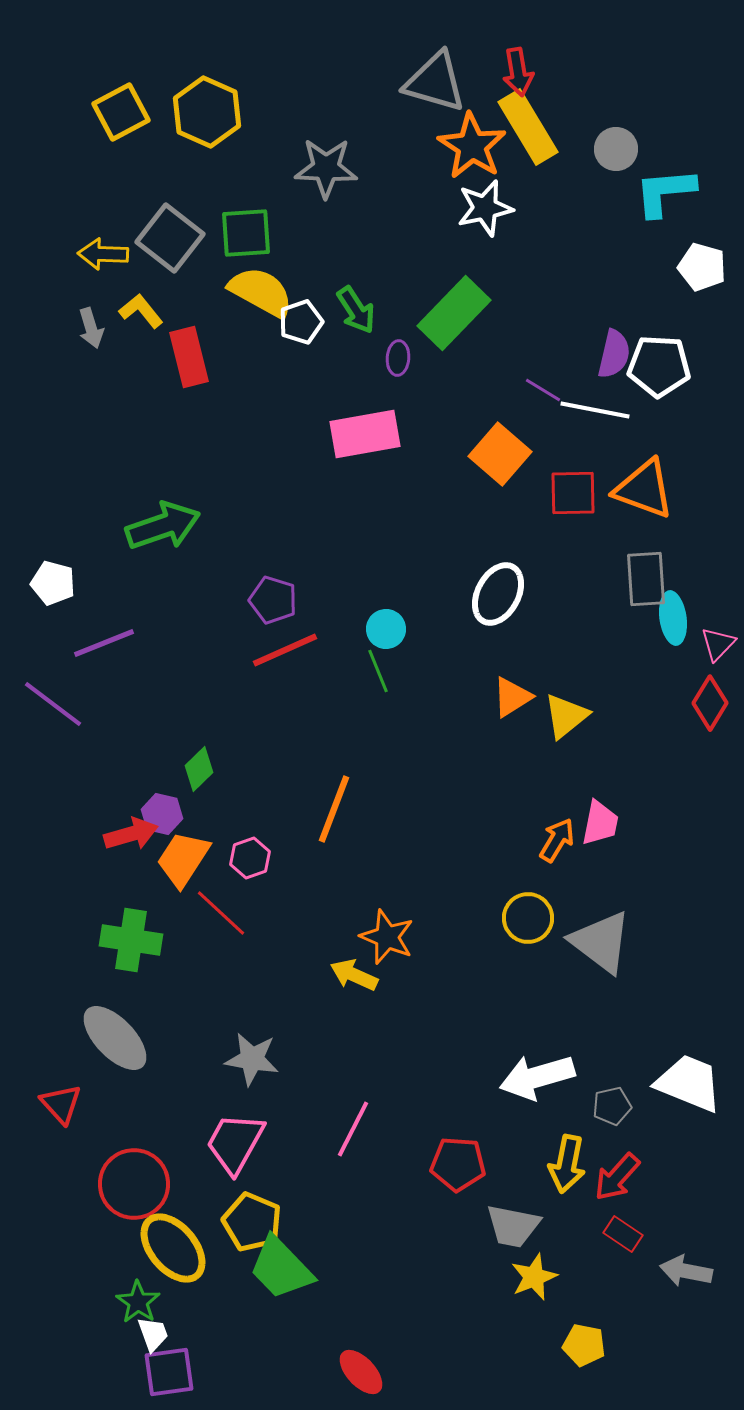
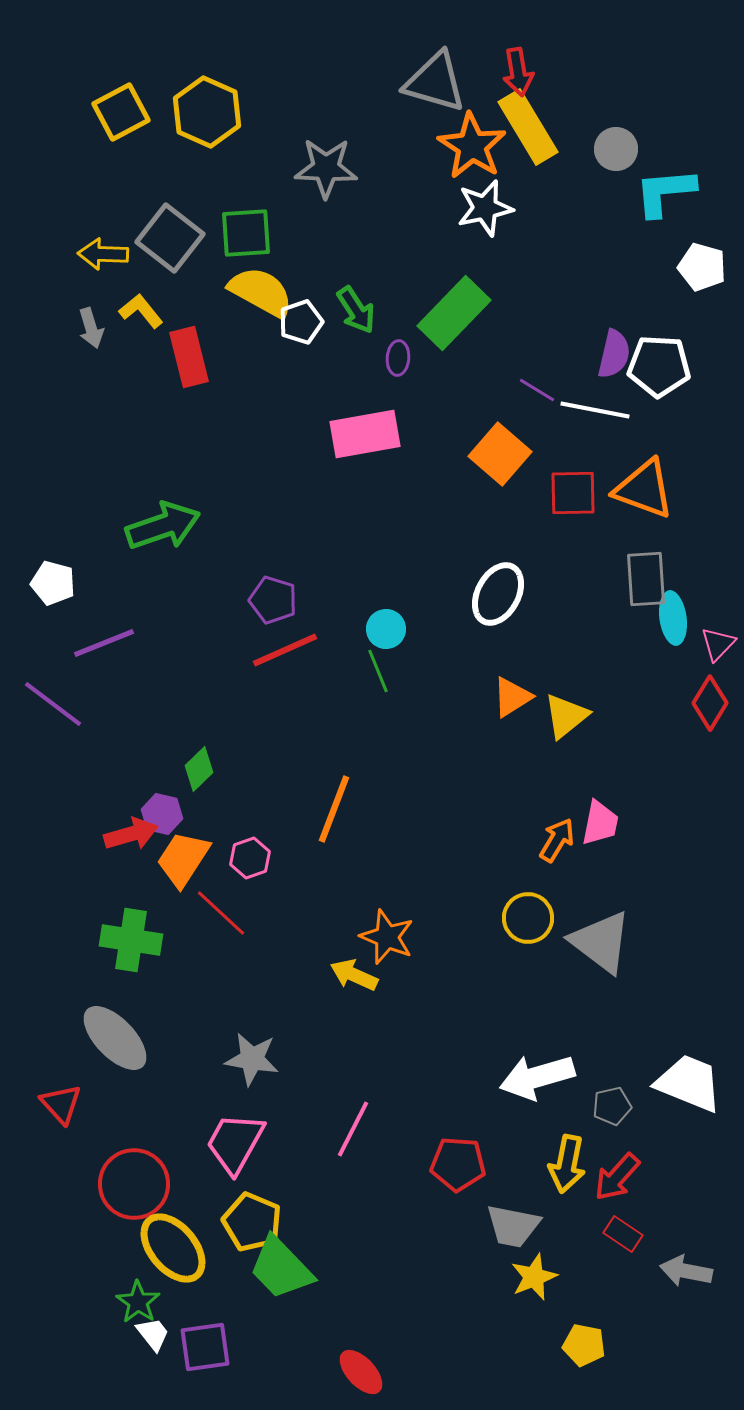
purple line at (543, 390): moved 6 px left
white trapezoid at (153, 1334): rotated 18 degrees counterclockwise
purple square at (169, 1372): moved 36 px right, 25 px up
